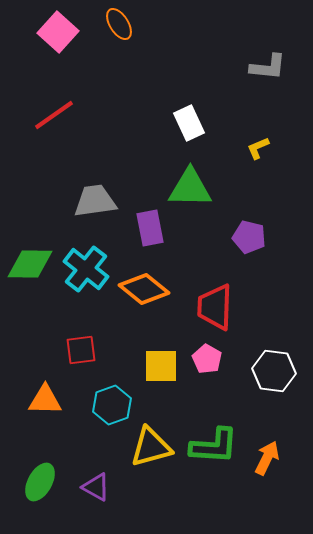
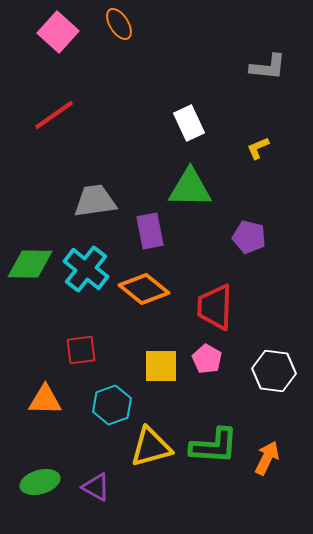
purple rectangle: moved 3 px down
green ellipse: rotated 45 degrees clockwise
